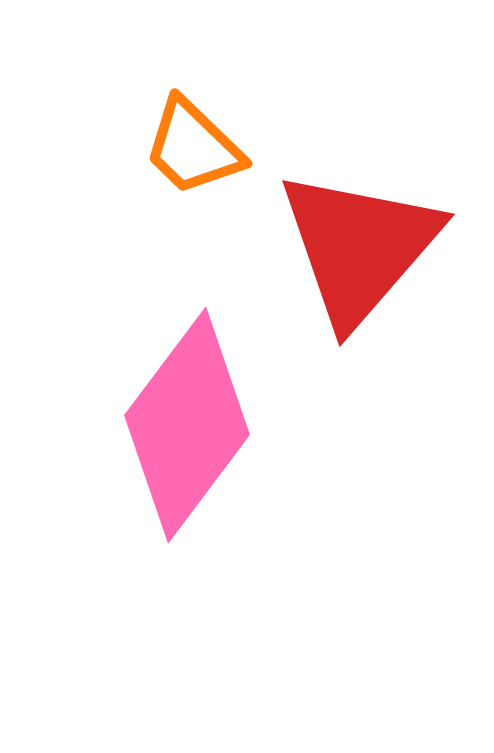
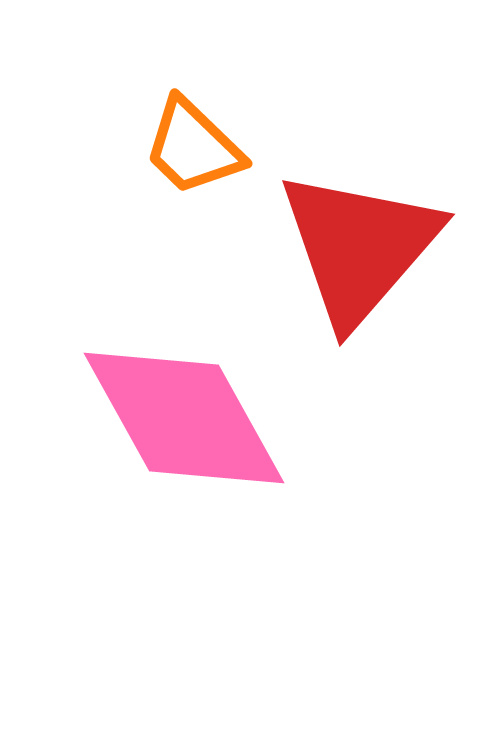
pink diamond: moved 3 px left, 7 px up; rotated 66 degrees counterclockwise
